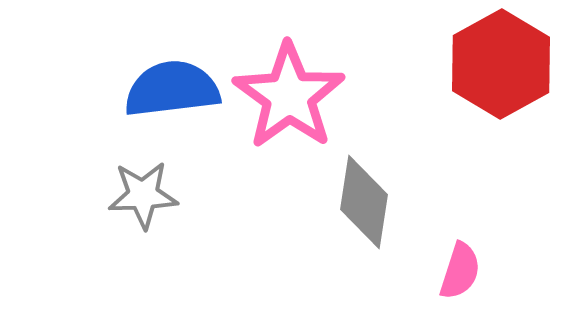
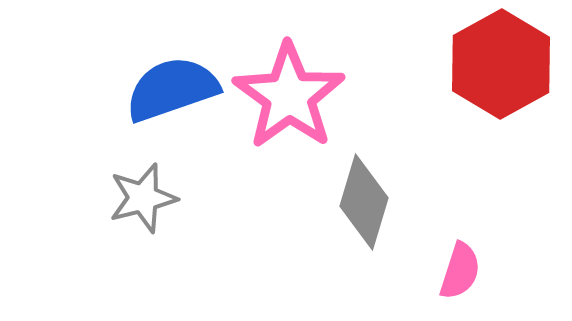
blue semicircle: rotated 12 degrees counterclockwise
gray star: moved 3 px down; rotated 12 degrees counterclockwise
gray diamond: rotated 8 degrees clockwise
